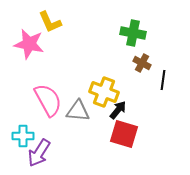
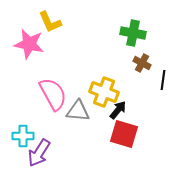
pink semicircle: moved 5 px right, 6 px up
